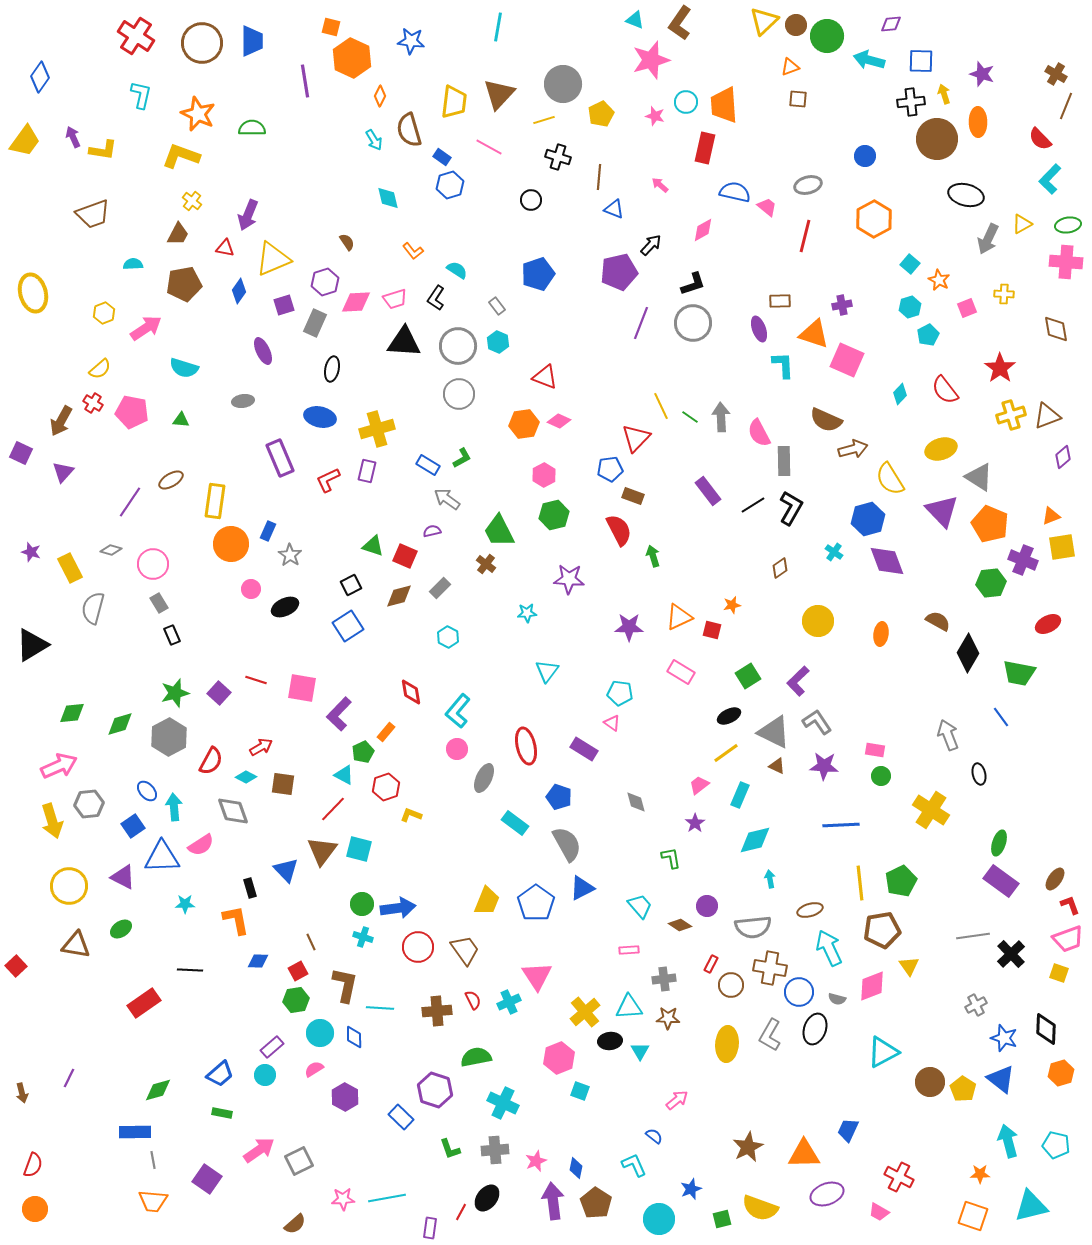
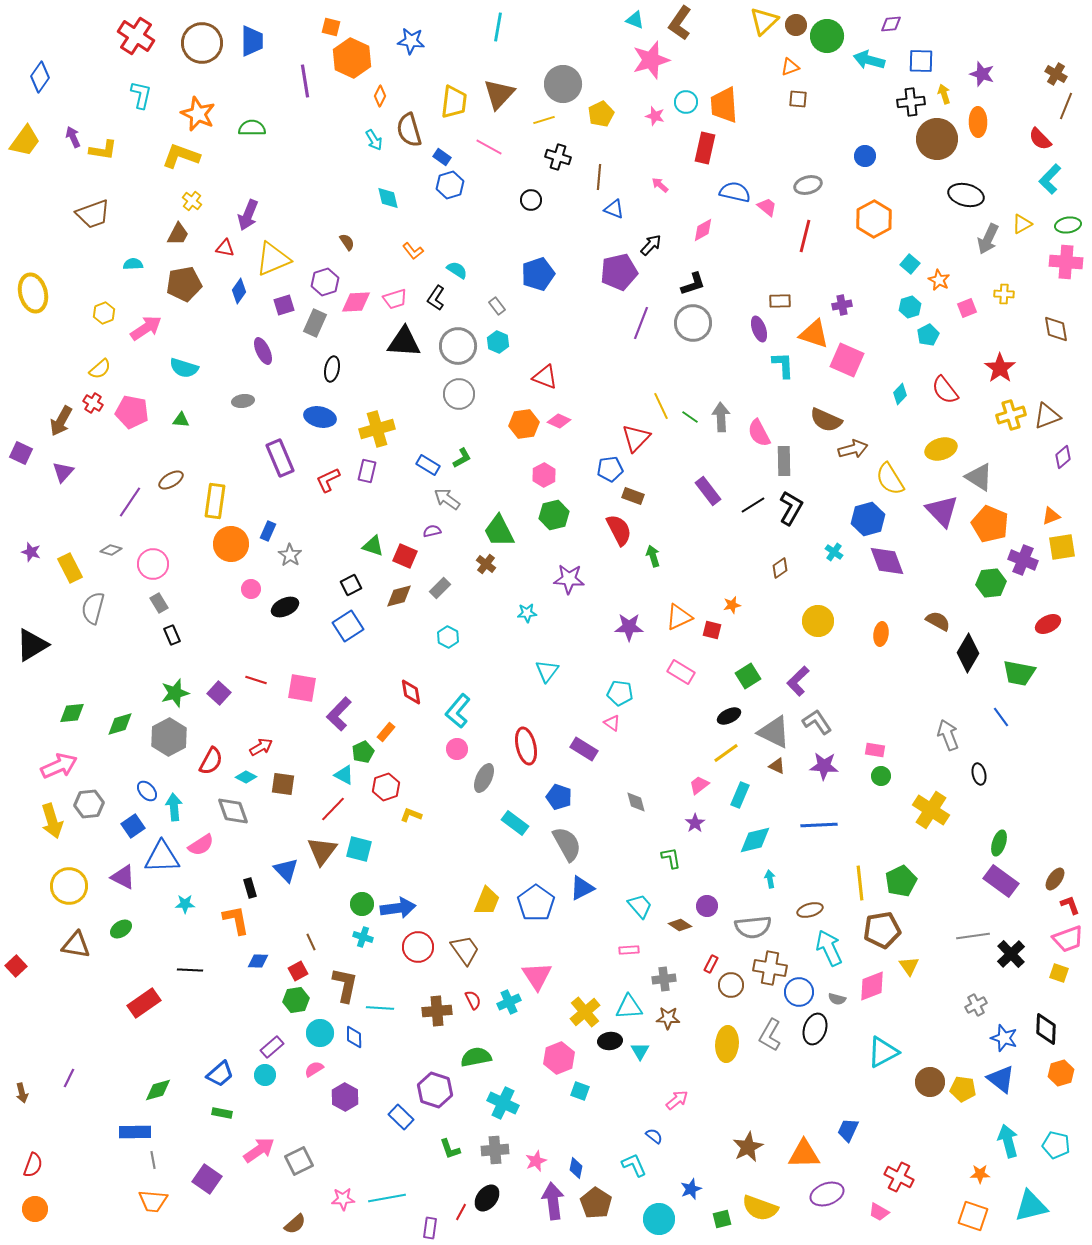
blue line at (841, 825): moved 22 px left
yellow pentagon at (963, 1089): rotated 25 degrees counterclockwise
